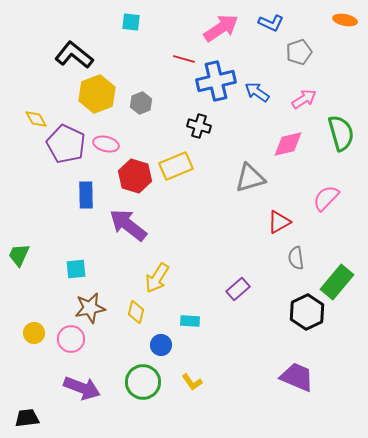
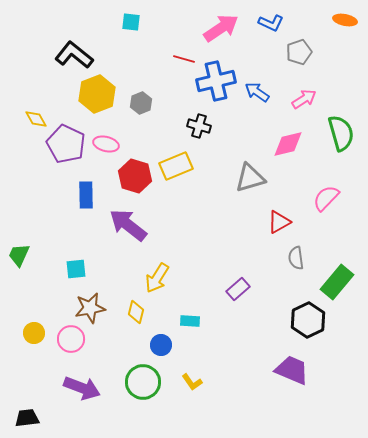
black hexagon at (307, 312): moved 1 px right, 8 px down
purple trapezoid at (297, 377): moved 5 px left, 7 px up
